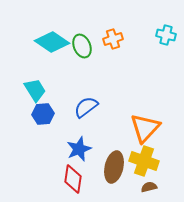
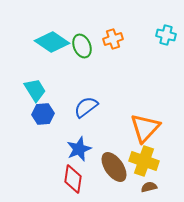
brown ellipse: rotated 48 degrees counterclockwise
